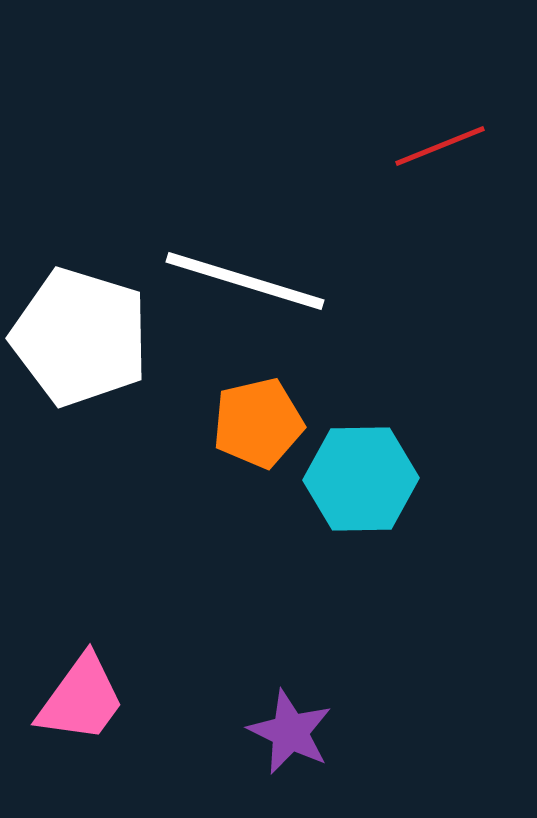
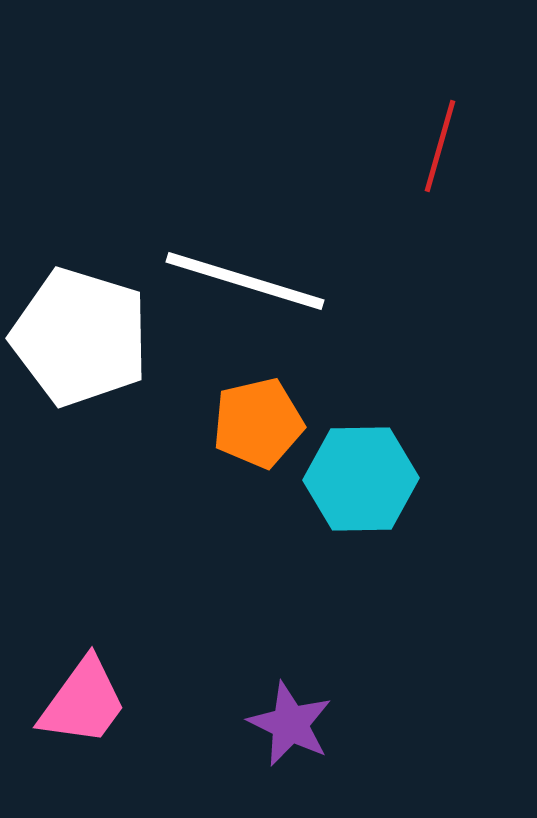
red line: rotated 52 degrees counterclockwise
pink trapezoid: moved 2 px right, 3 px down
purple star: moved 8 px up
